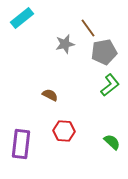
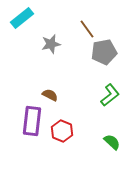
brown line: moved 1 px left, 1 px down
gray star: moved 14 px left
green L-shape: moved 10 px down
red hexagon: moved 2 px left; rotated 20 degrees clockwise
purple rectangle: moved 11 px right, 23 px up
